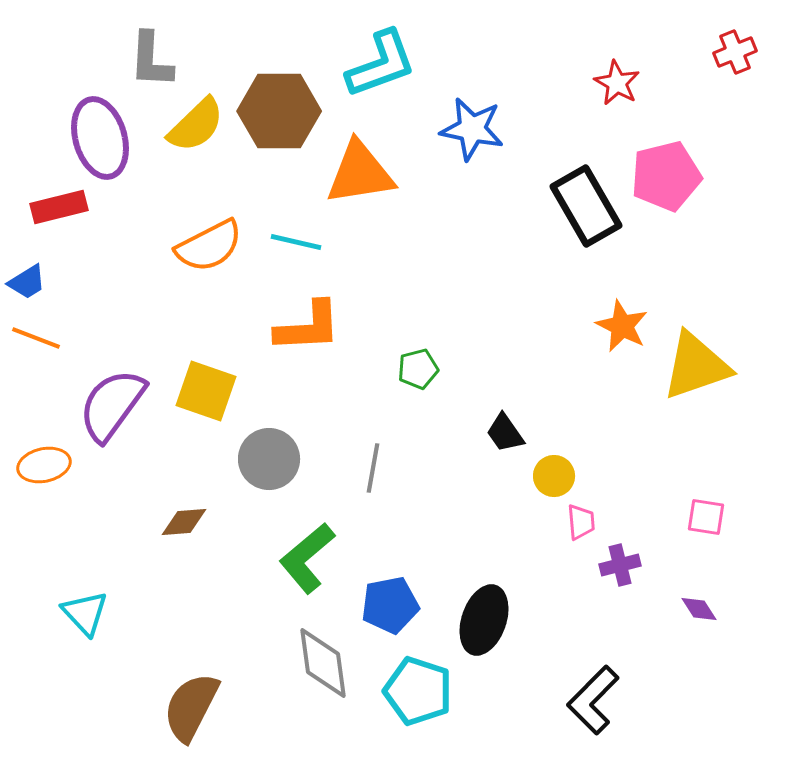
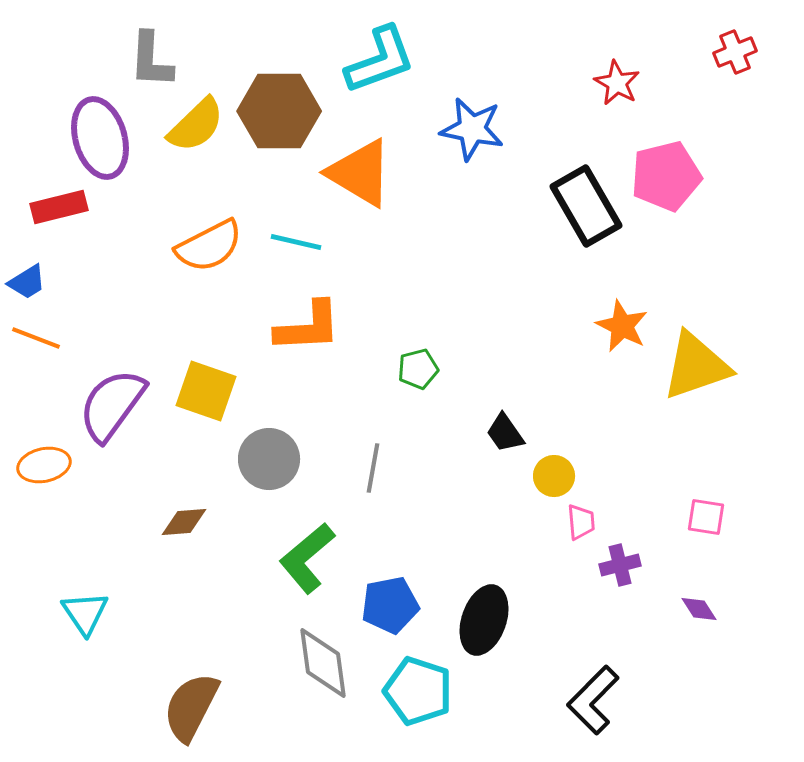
cyan L-shape: moved 1 px left, 4 px up
orange triangle: rotated 40 degrees clockwise
cyan triangle: rotated 9 degrees clockwise
